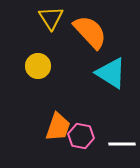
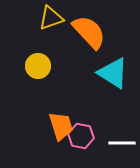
yellow triangle: rotated 44 degrees clockwise
orange semicircle: moved 1 px left
cyan triangle: moved 2 px right
orange trapezoid: moved 3 px right, 1 px up; rotated 36 degrees counterclockwise
white line: moved 1 px up
